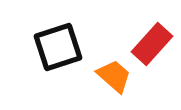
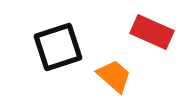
red rectangle: moved 12 px up; rotated 72 degrees clockwise
